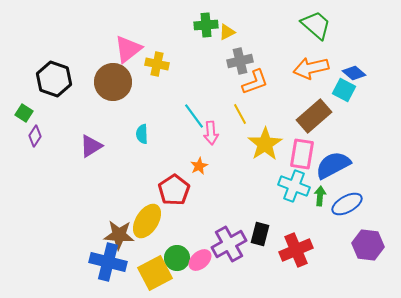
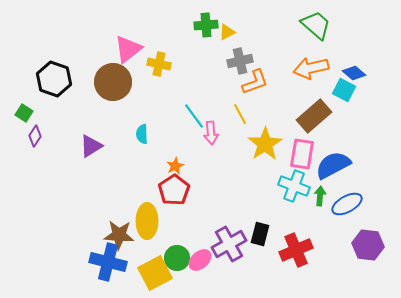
yellow cross: moved 2 px right
orange star: moved 24 px left
yellow ellipse: rotated 32 degrees counterclockwise
